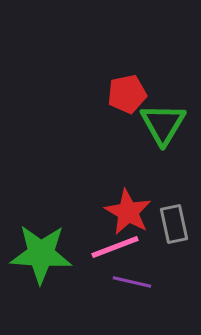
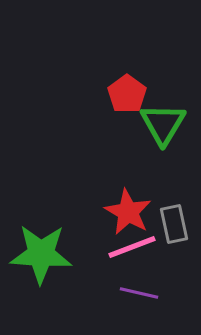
red pentagon: rotated 24 degrees counterclockwise
pink line: moved 17 px right
purple line: moved 7 px right, 11 px down
